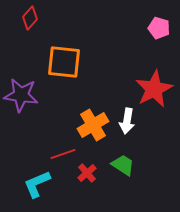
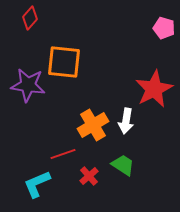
pink pentagon: moved 5 px right
purple star: moved 7 px right, 10 px up
white arrow: moved 1 px left
red cross: moved 2 px right, 3 px down
